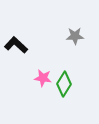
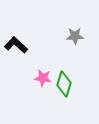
green diamond: rotated 15 degrees counterclockwise
